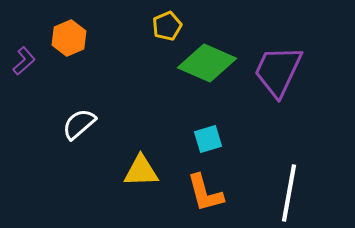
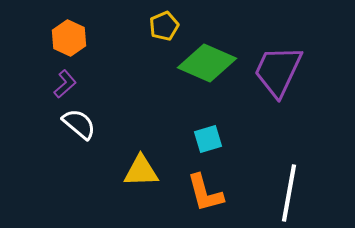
yellow pentagon: moved 3 px left
orange hexagon: rotated 12 degrees counterclockwise
purple L-shape: moved 41 px right, 23 px down
white semicircle: rotated 81 degrees clockwise
